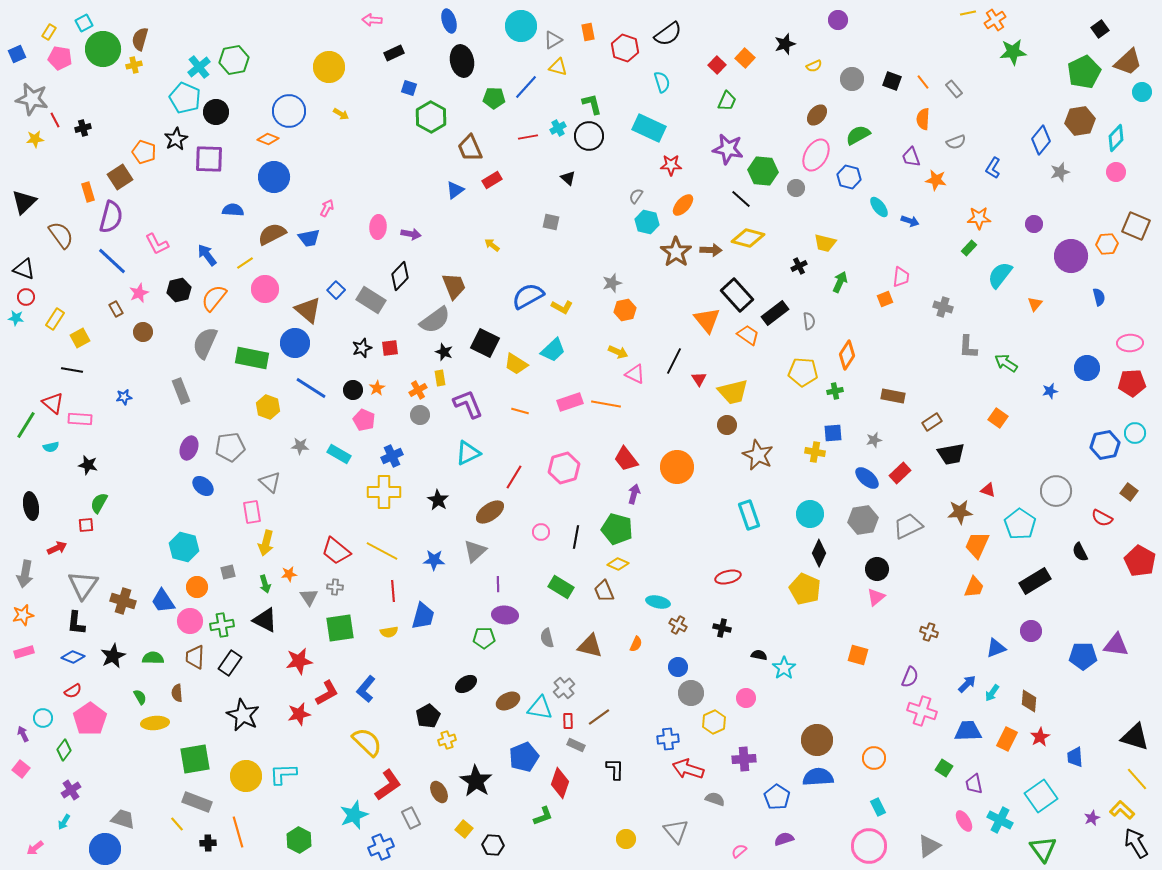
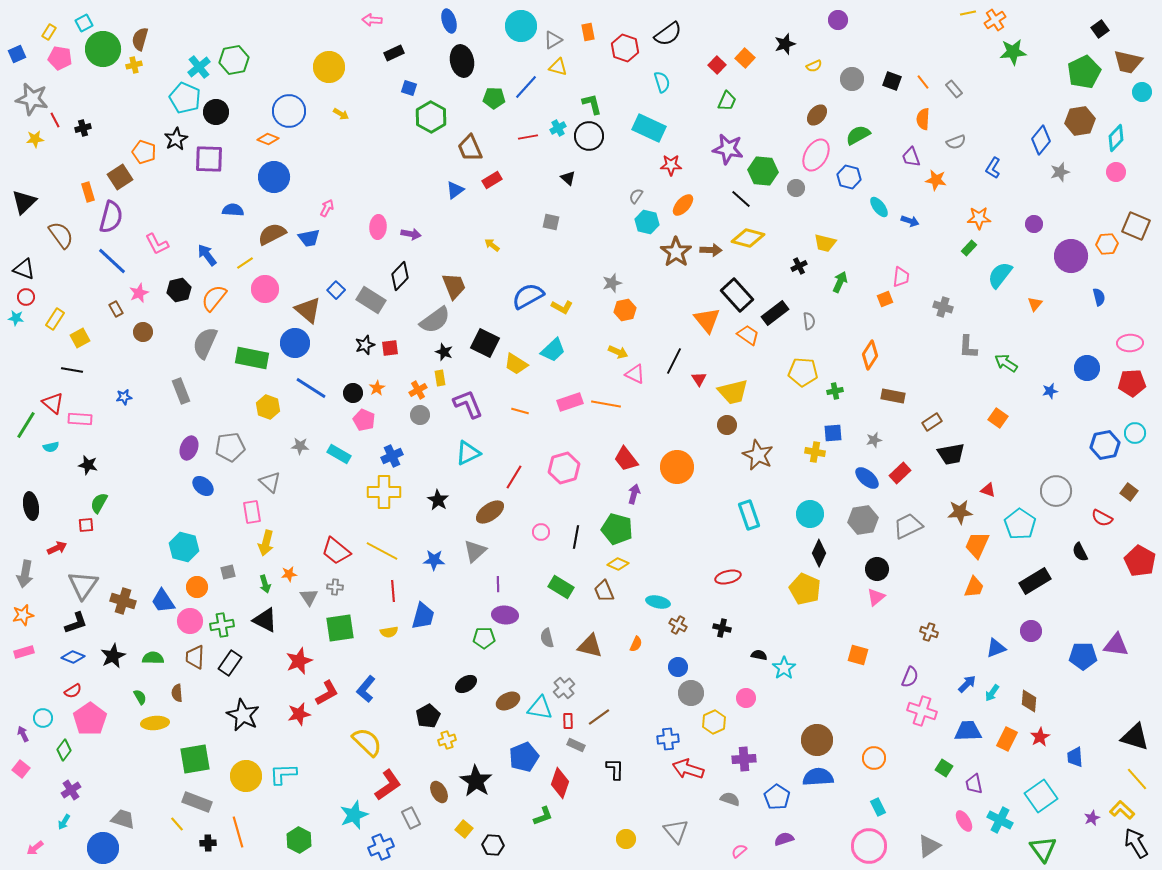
brown trapezoid at (1128, 62): rotated 56 degrees clockwise
black star at (362, 348): moved 3 px right, 3 px up
orange diamond at (847, 355): moved 23 px right
black circle at (353, 390): moved 3 px down
black L-shape at (76, 623): rotated 115 degrees counterclockwise
red star at (299, 661): rotated 12 degrees counterclockwise
gray semicircle at (715, 799): moved 15 px right
blue circle at (105, 849): moved 2 px left, 1 px up
